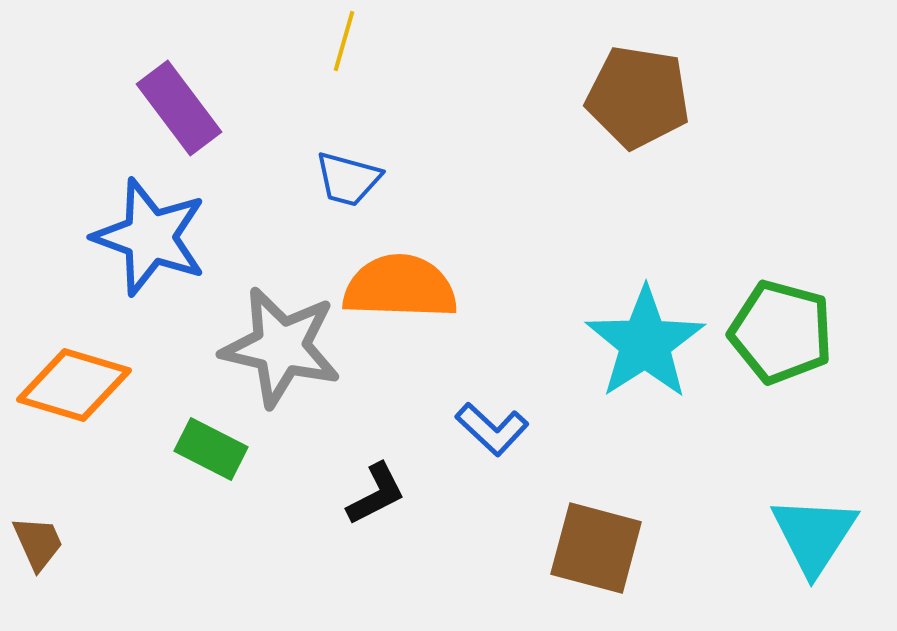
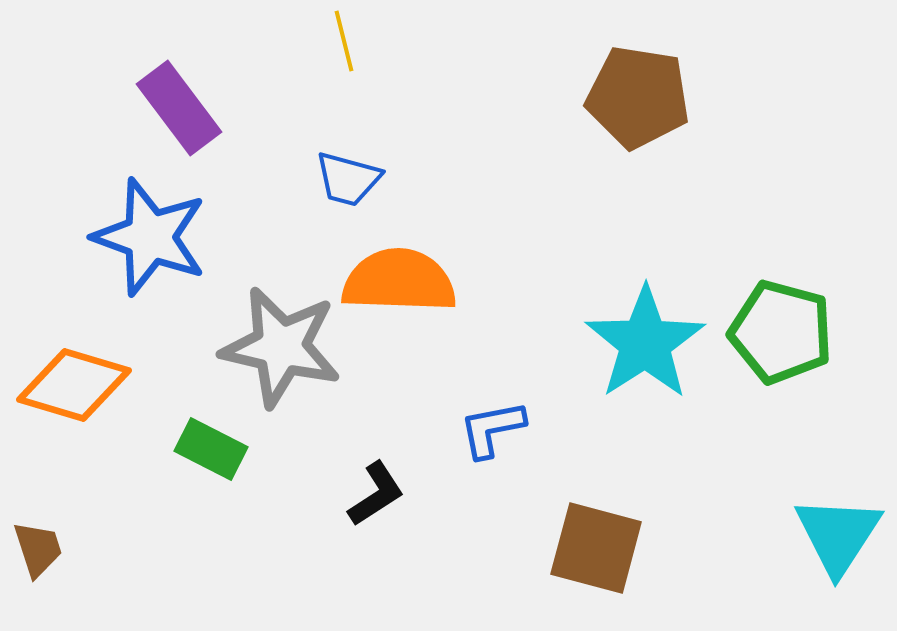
yellow line: rotated 30 degrees counterclockwise
orange semicircle: moved 1 px left, 6 px up
blue L-shape: rotated 126 degrees clockwise
black L-shape: rotated 6 degrees counterclockwise
cyan triangle: moved 24 px right
brown trapezoid: moved 6 px down; rotated 6 degrees clockwise
